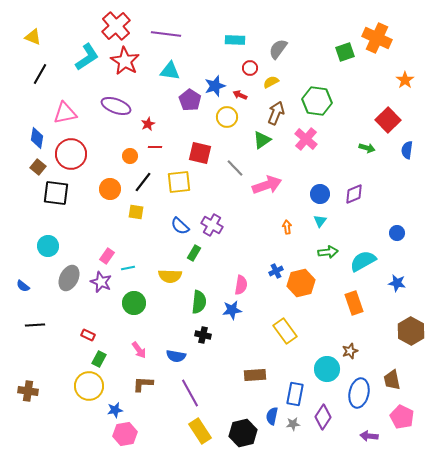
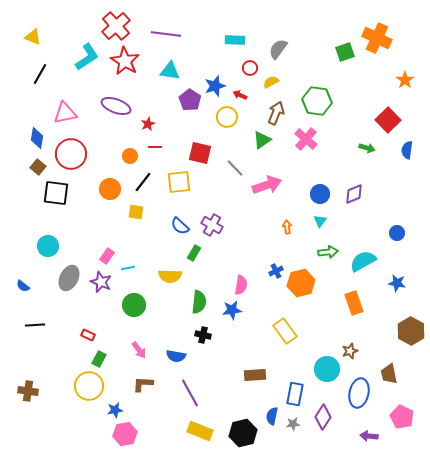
green circle at (134, 303): moved 2 px down
brown trapezoid at (392, 380): moved 3 px left, 6 px up
yellow rectangle at (200, 431): rotated 35 degrees counterclockwise
